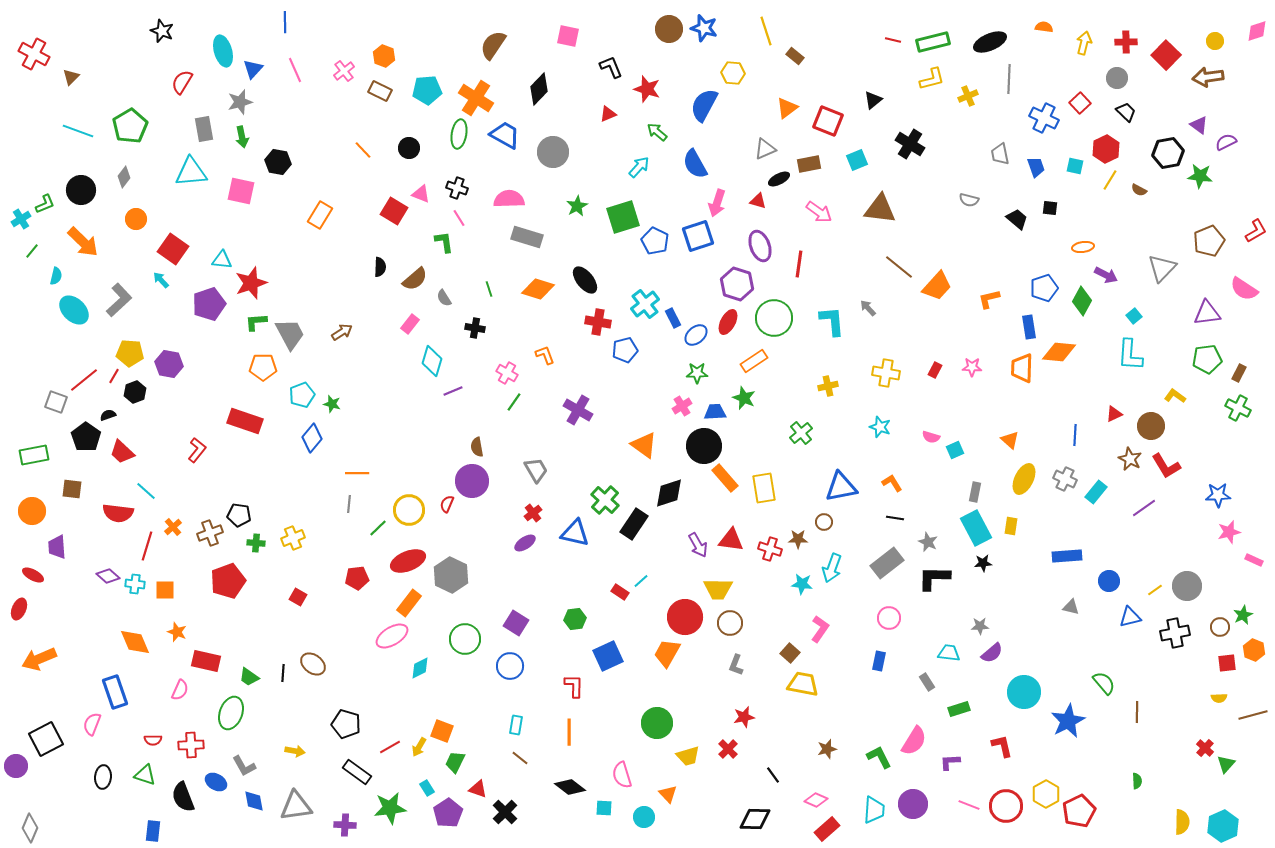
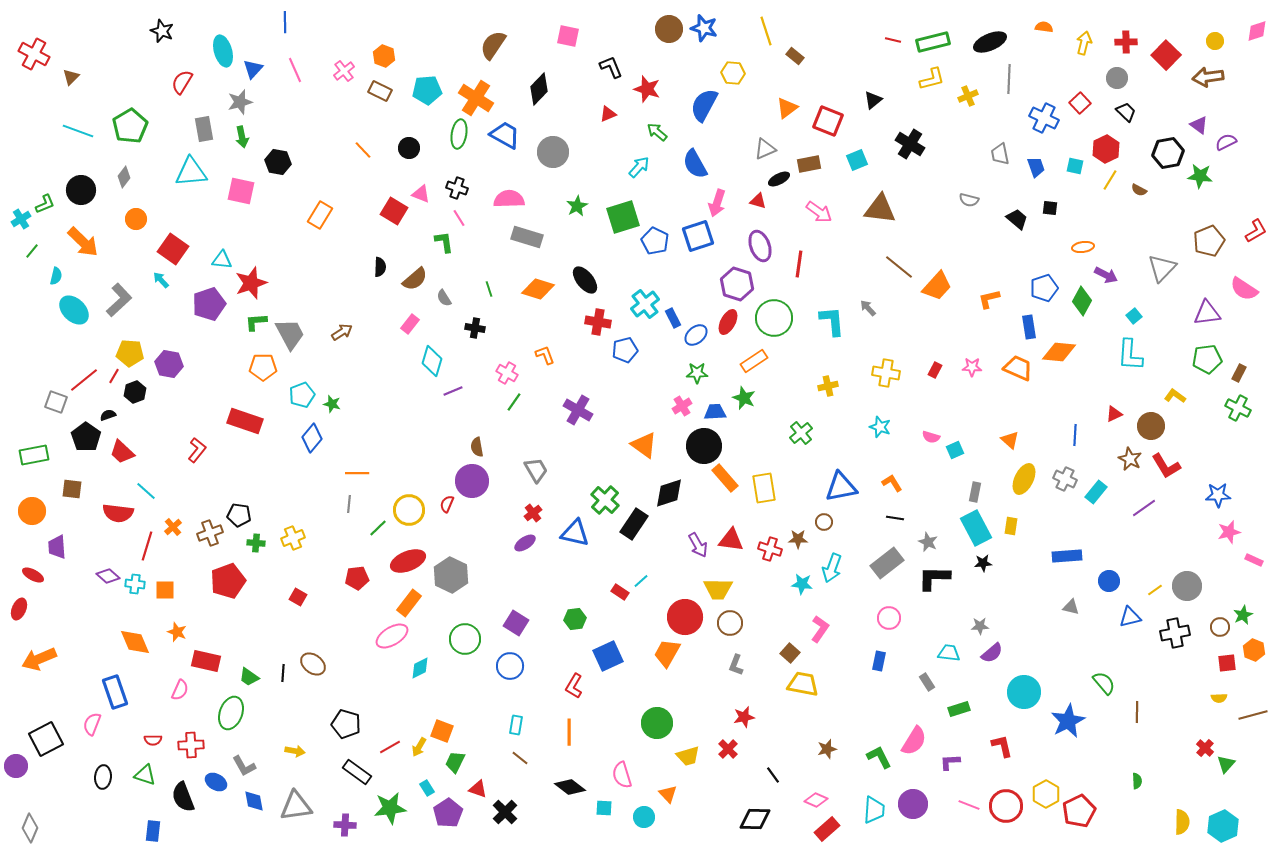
orange trapezoid at (1022, 368): moved 4 px left; rotated 112 degrees clockwise
red L-shape at (574, 686): rotated 150 degrees counterclockwise
